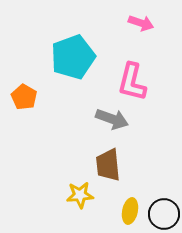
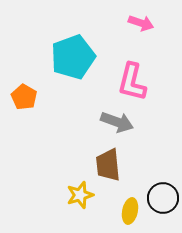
gray arrow: moved 5 px right, 3 px down
yellow star: rotated 12 degrees counterclockwise
black circle: moved 1 px left, 16 px up
